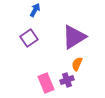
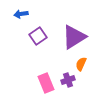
blue arrow: moved 14 px left, 4 px down; rotated 128 degrees counterclockwise
purple square: moved 9 px right, 2 px up
orange semicircle: moved 4 px right
purple cross: moved 1 px right
